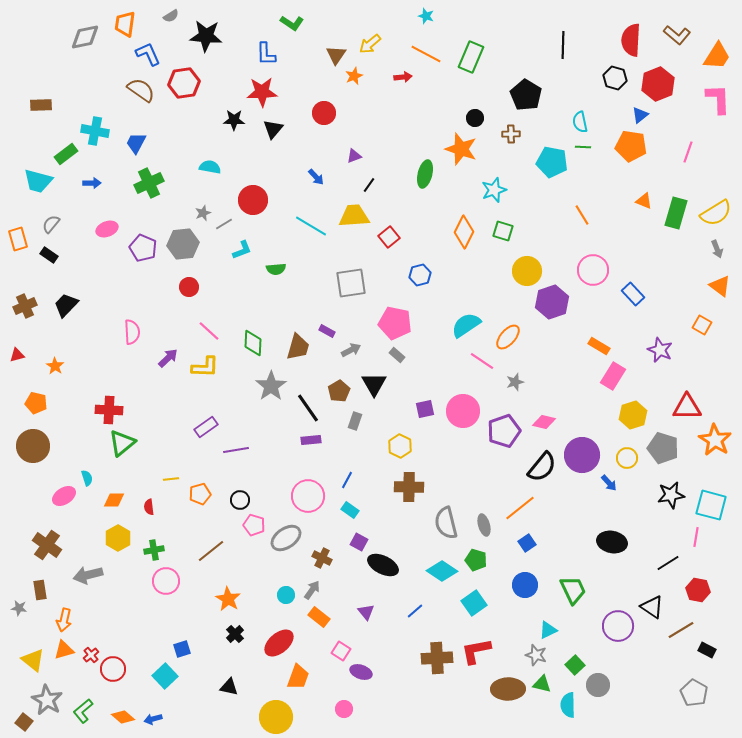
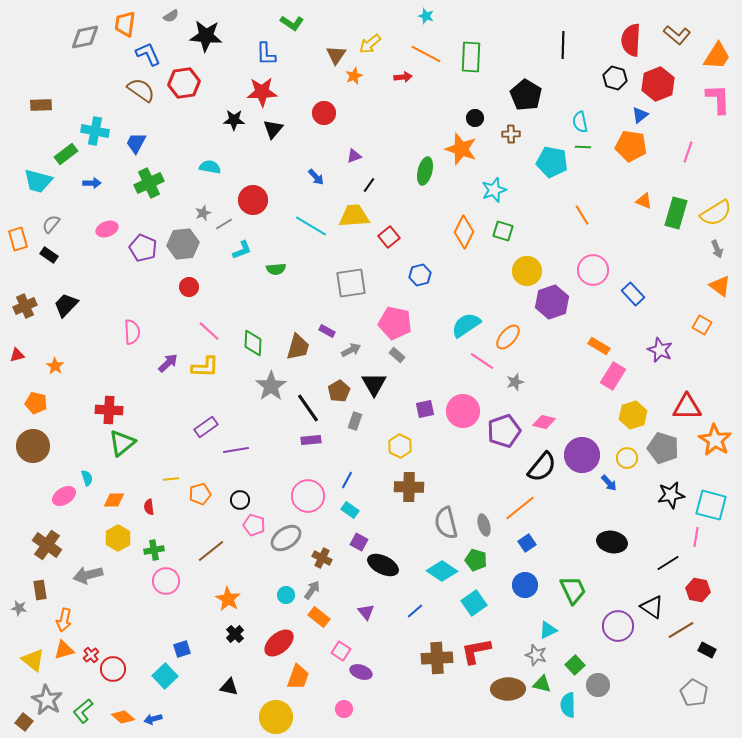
green rectangle at (471, 57): rotated 20 degrees counterclockwise
green ellipse at (425, 174): moved 3 px up
purple arrow at (168, 358): moved 5 px down
